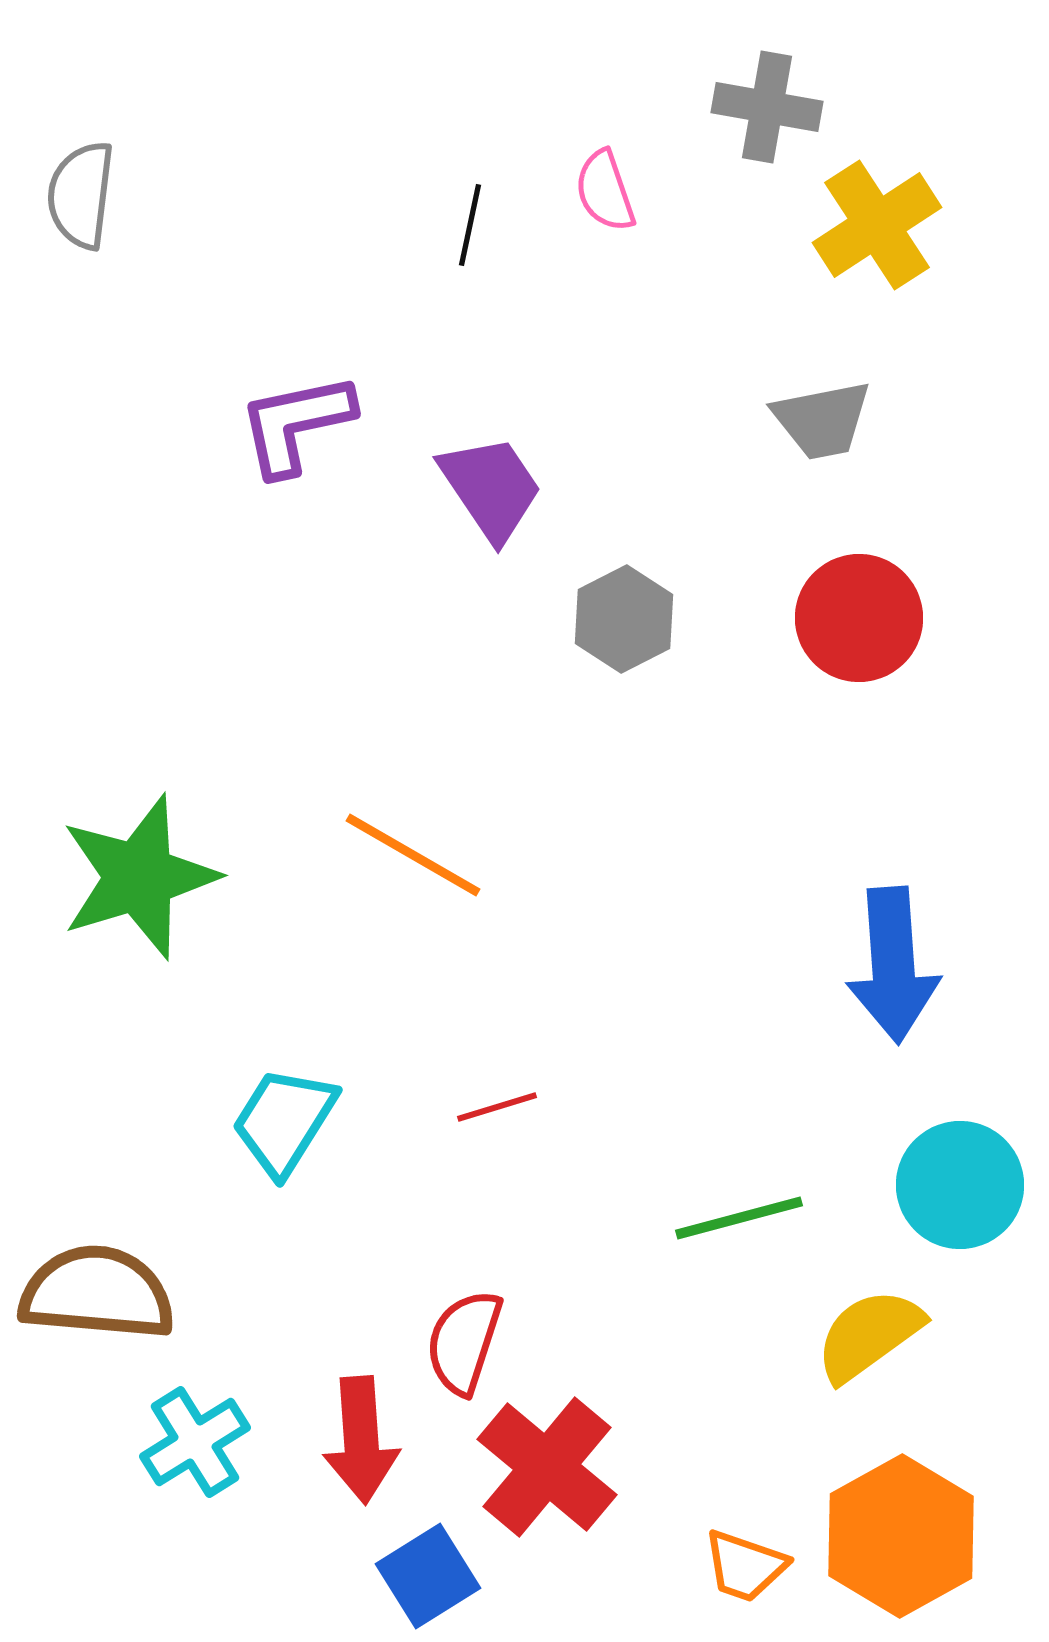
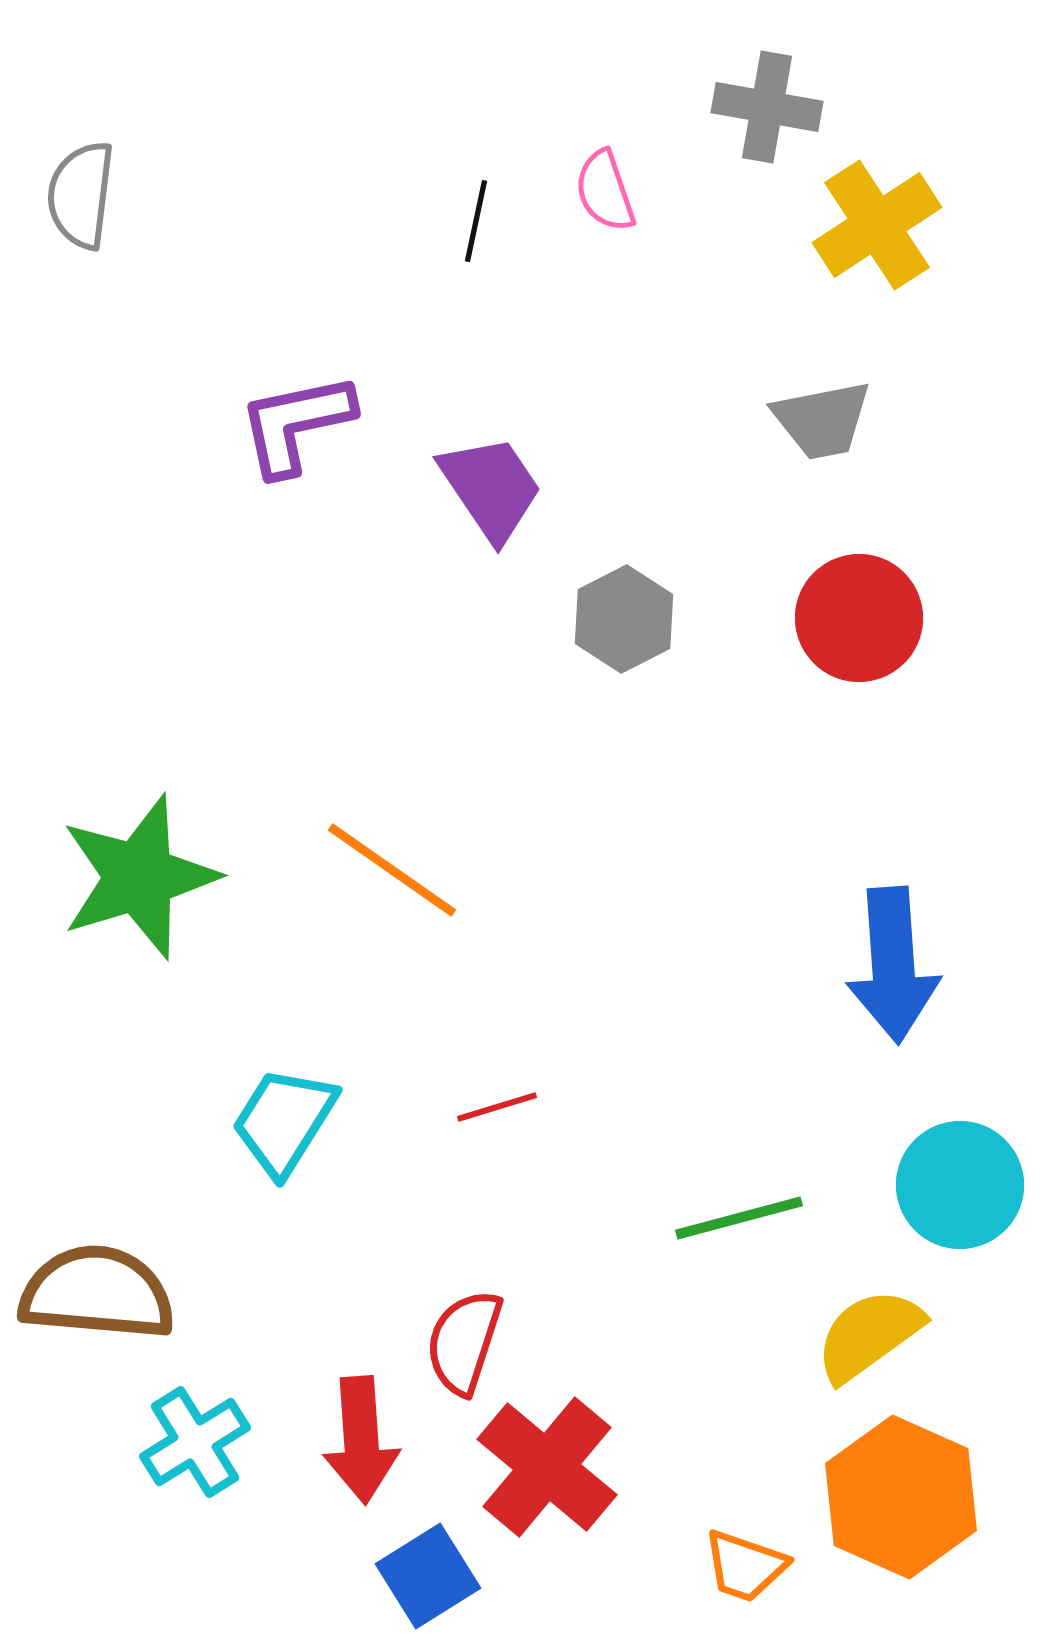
black line: moved 6 px right, 4 px up
orange line: moved 21 px left, 15 px down; rotated 5 degrees clockwise
orange hexagon: moved 39 px up; rotated 7 degrees counterclockwise
